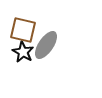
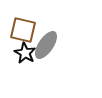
black star: moved 2 px right, 1 px down
